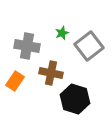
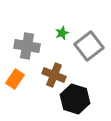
brown cross: moved 3 px right, 2 px down; rotated 10 degrees clockwise
orange rectangle: moved 2 px up
